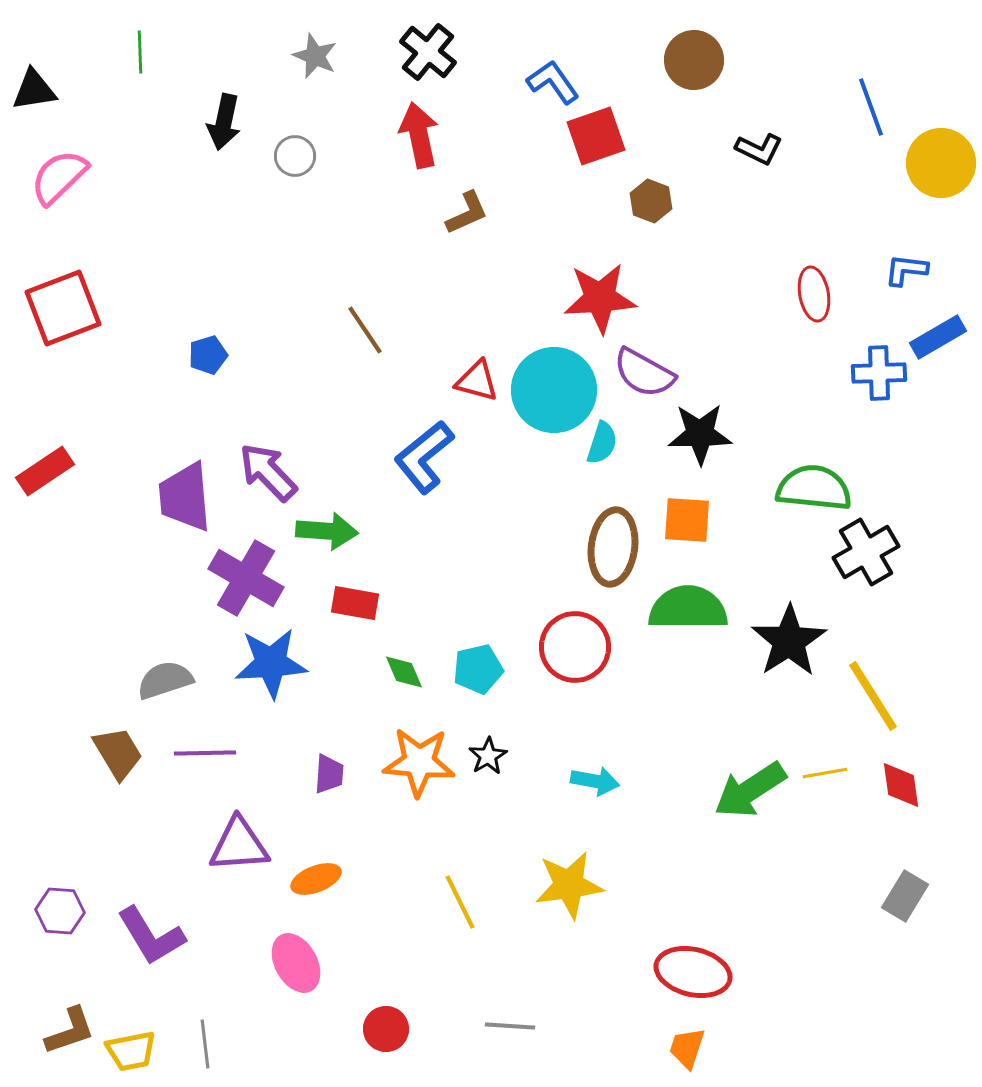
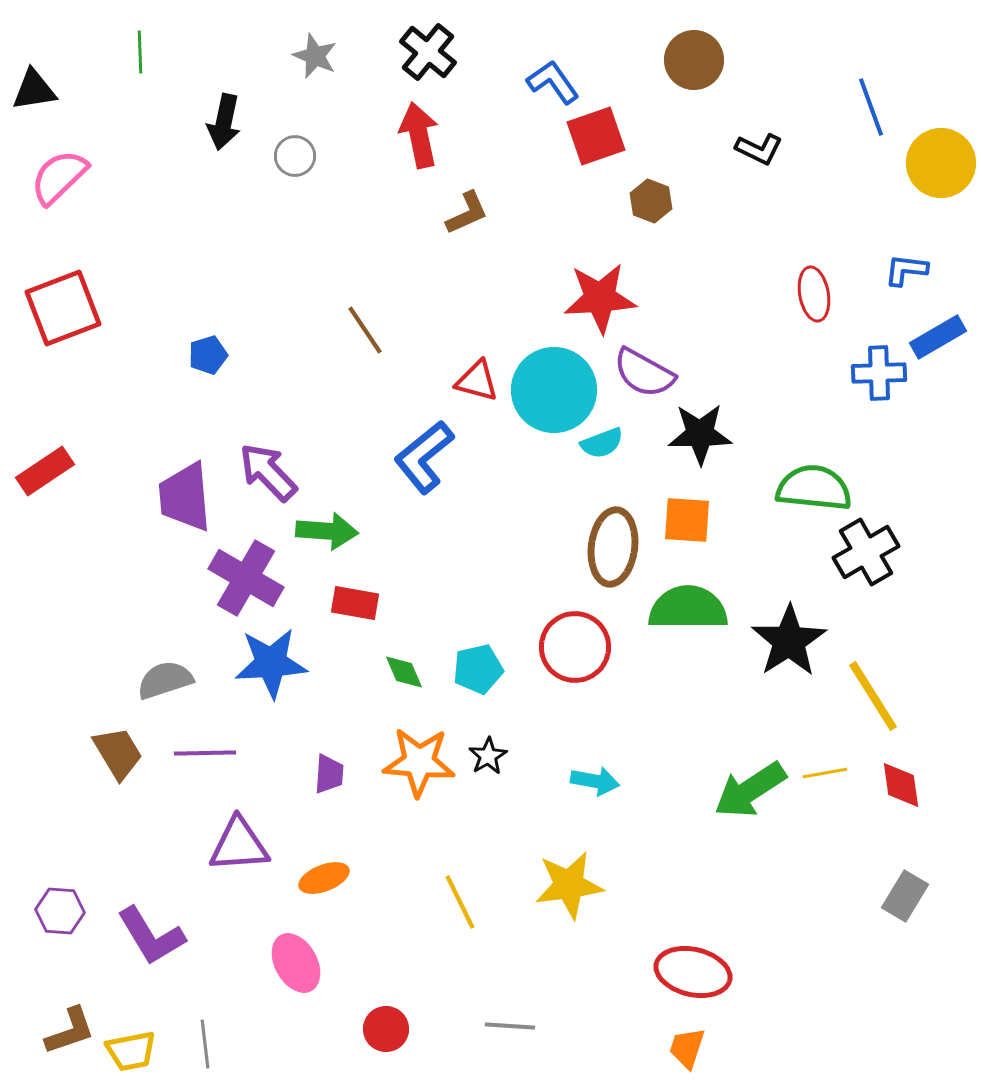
cyan semicircle at (602, 443): rotated 51 degrees clockwise
orange ellipse at (316, 879): moved 8 px right, 1 px up
